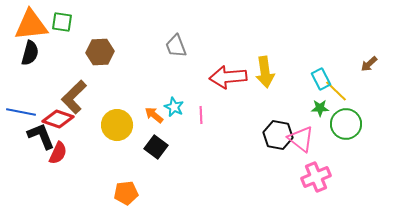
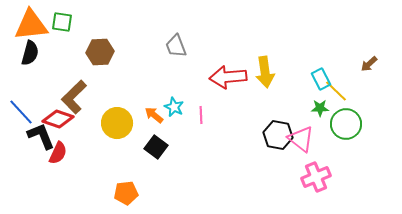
blue line: rotated 36 degrees clockwise
yellow circle: moved 2 px up
